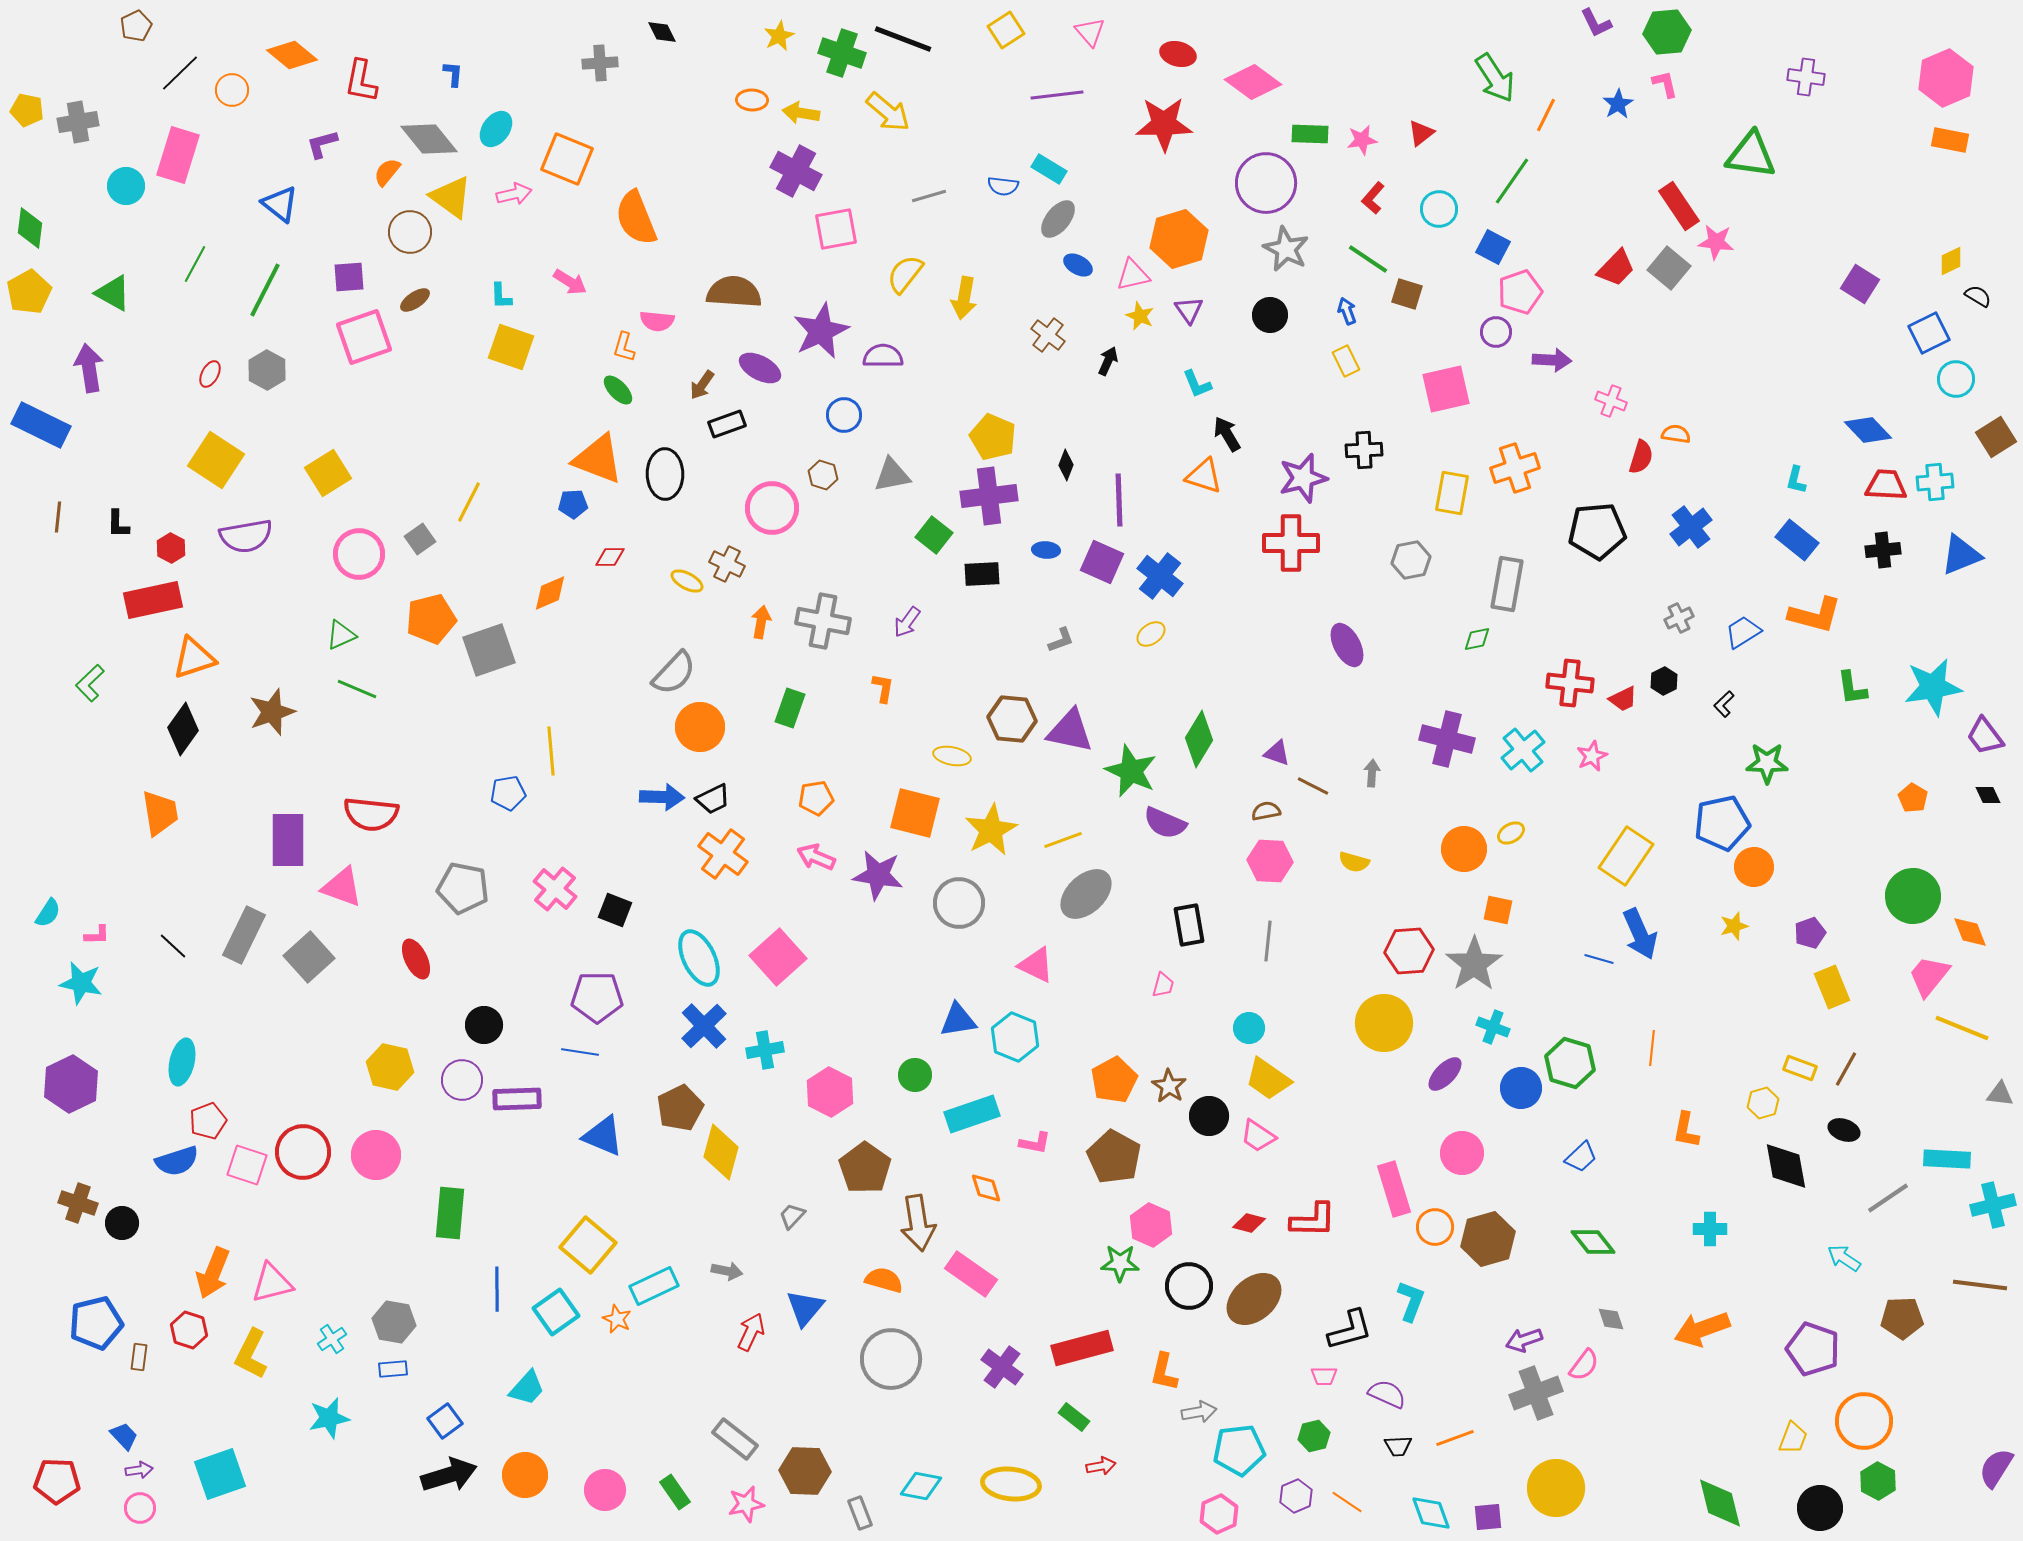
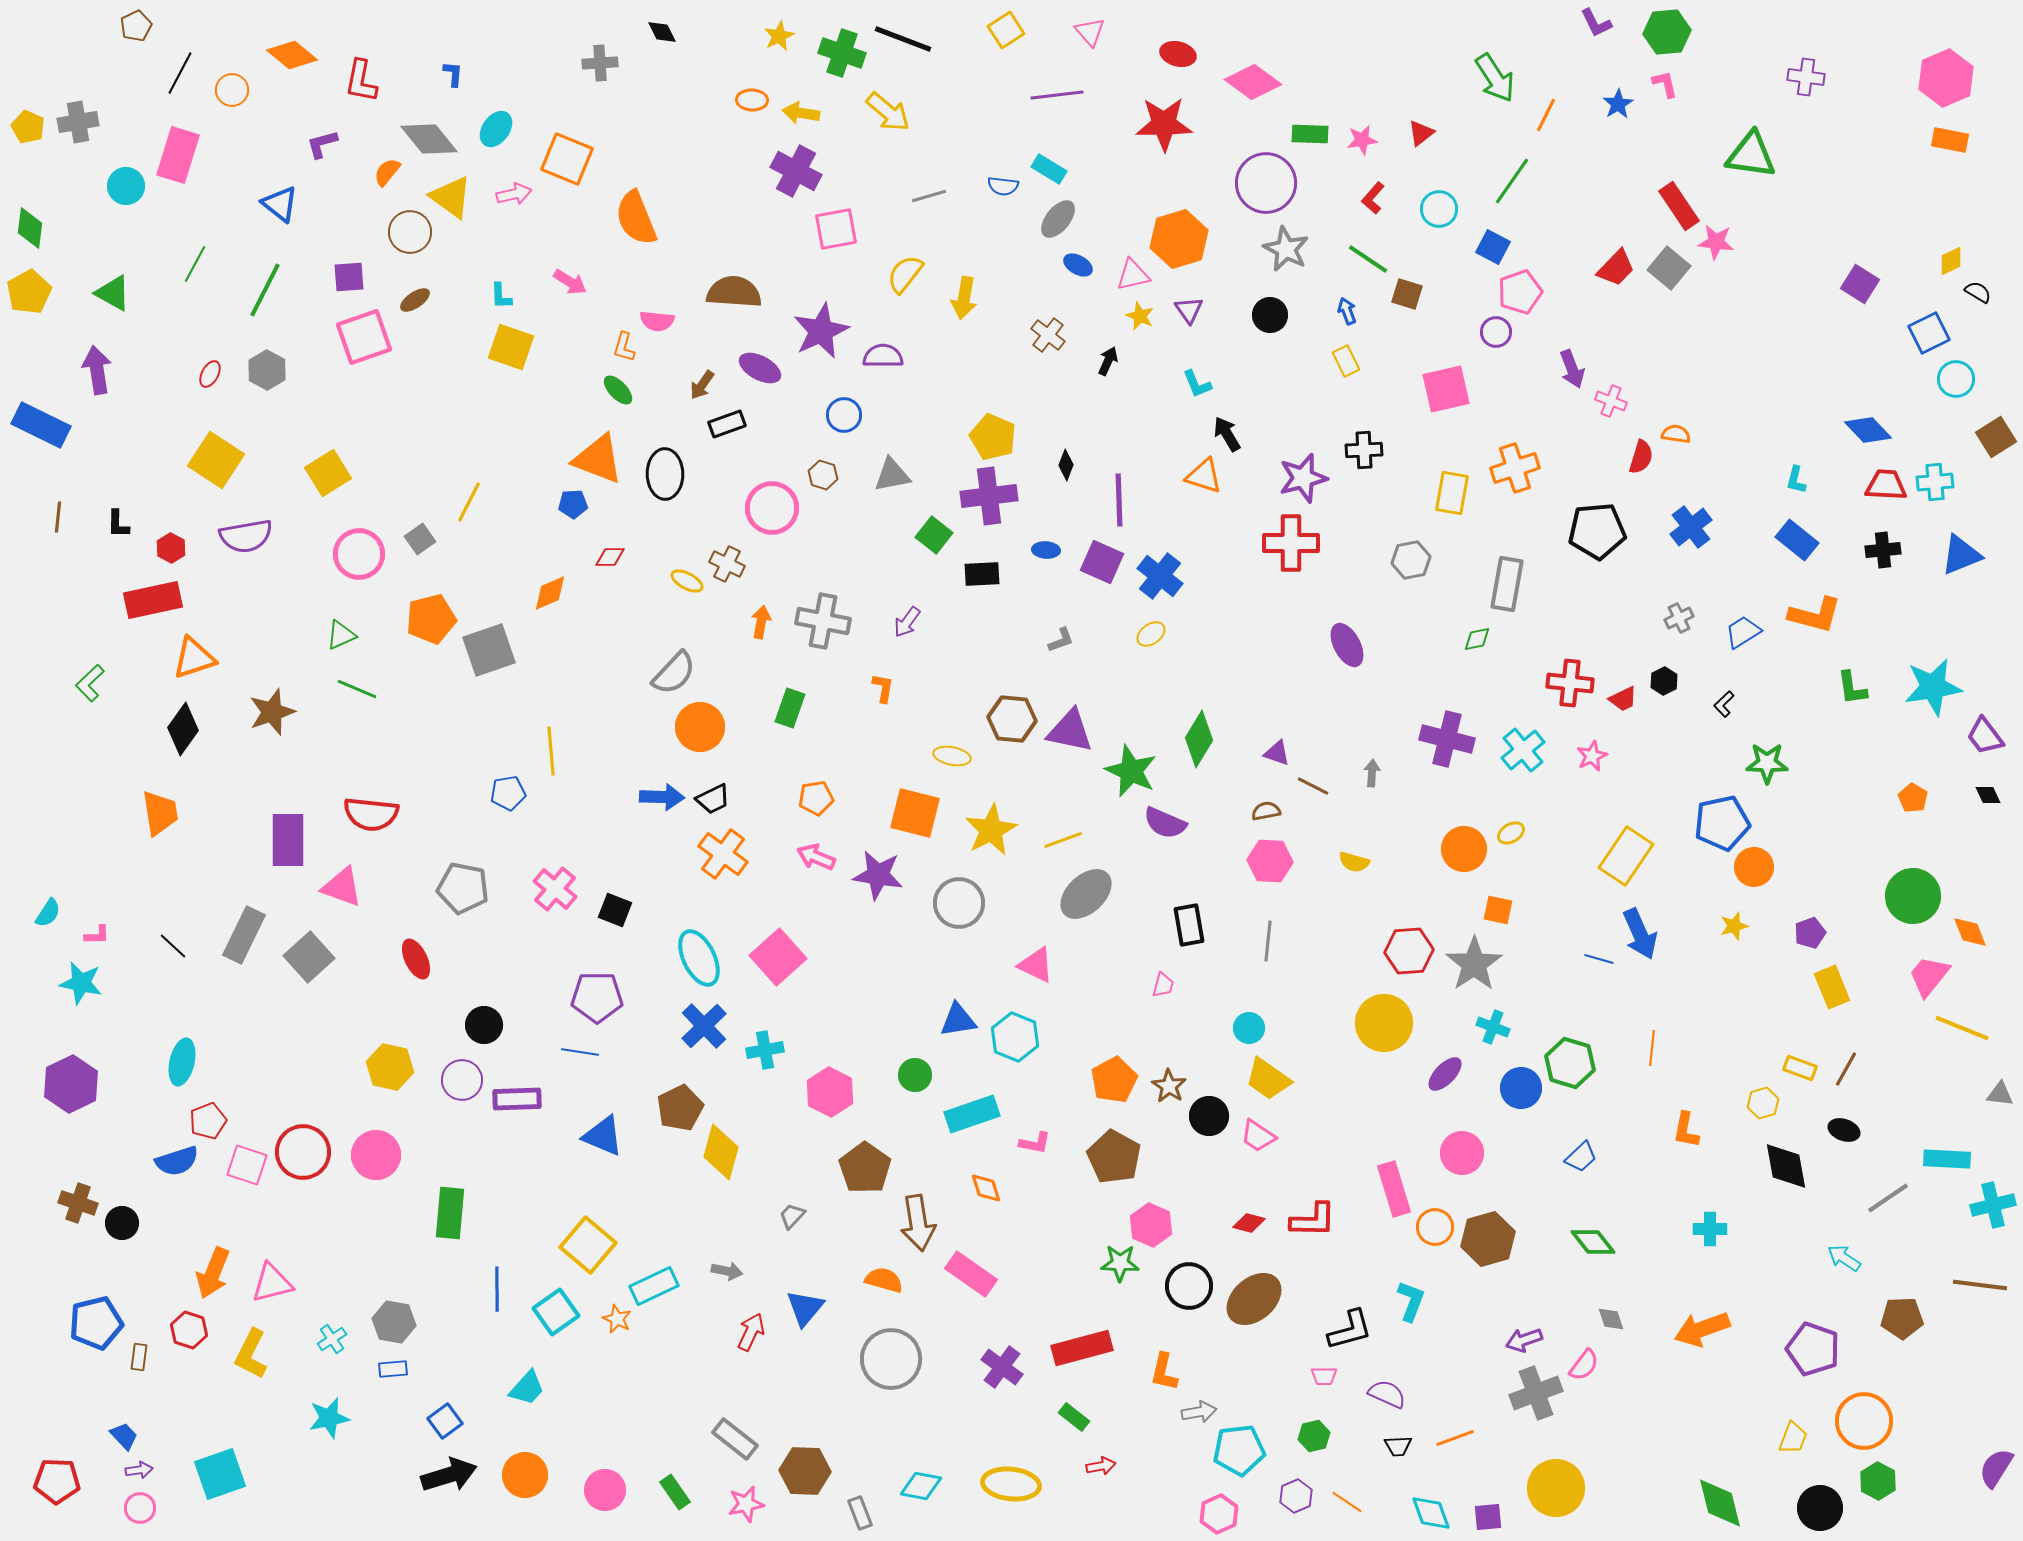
black line at (180, 73): rotated 18 degrees counterclockwise
yellow pentagon at (27, 110): moved 1 px right, 17 px down; rotated 12 degrees clockwise
black semicircle at (1978, 296): moved 4 px up
purple arrow at (1552, 360): moved 20 px right, 9 px down; rotated 66 degrees clockwise
purple arrow at (89, 368): moved 8 px right, 2 px down
